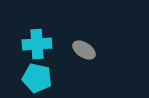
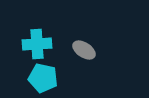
cyan pentagon: moved 6 px right
